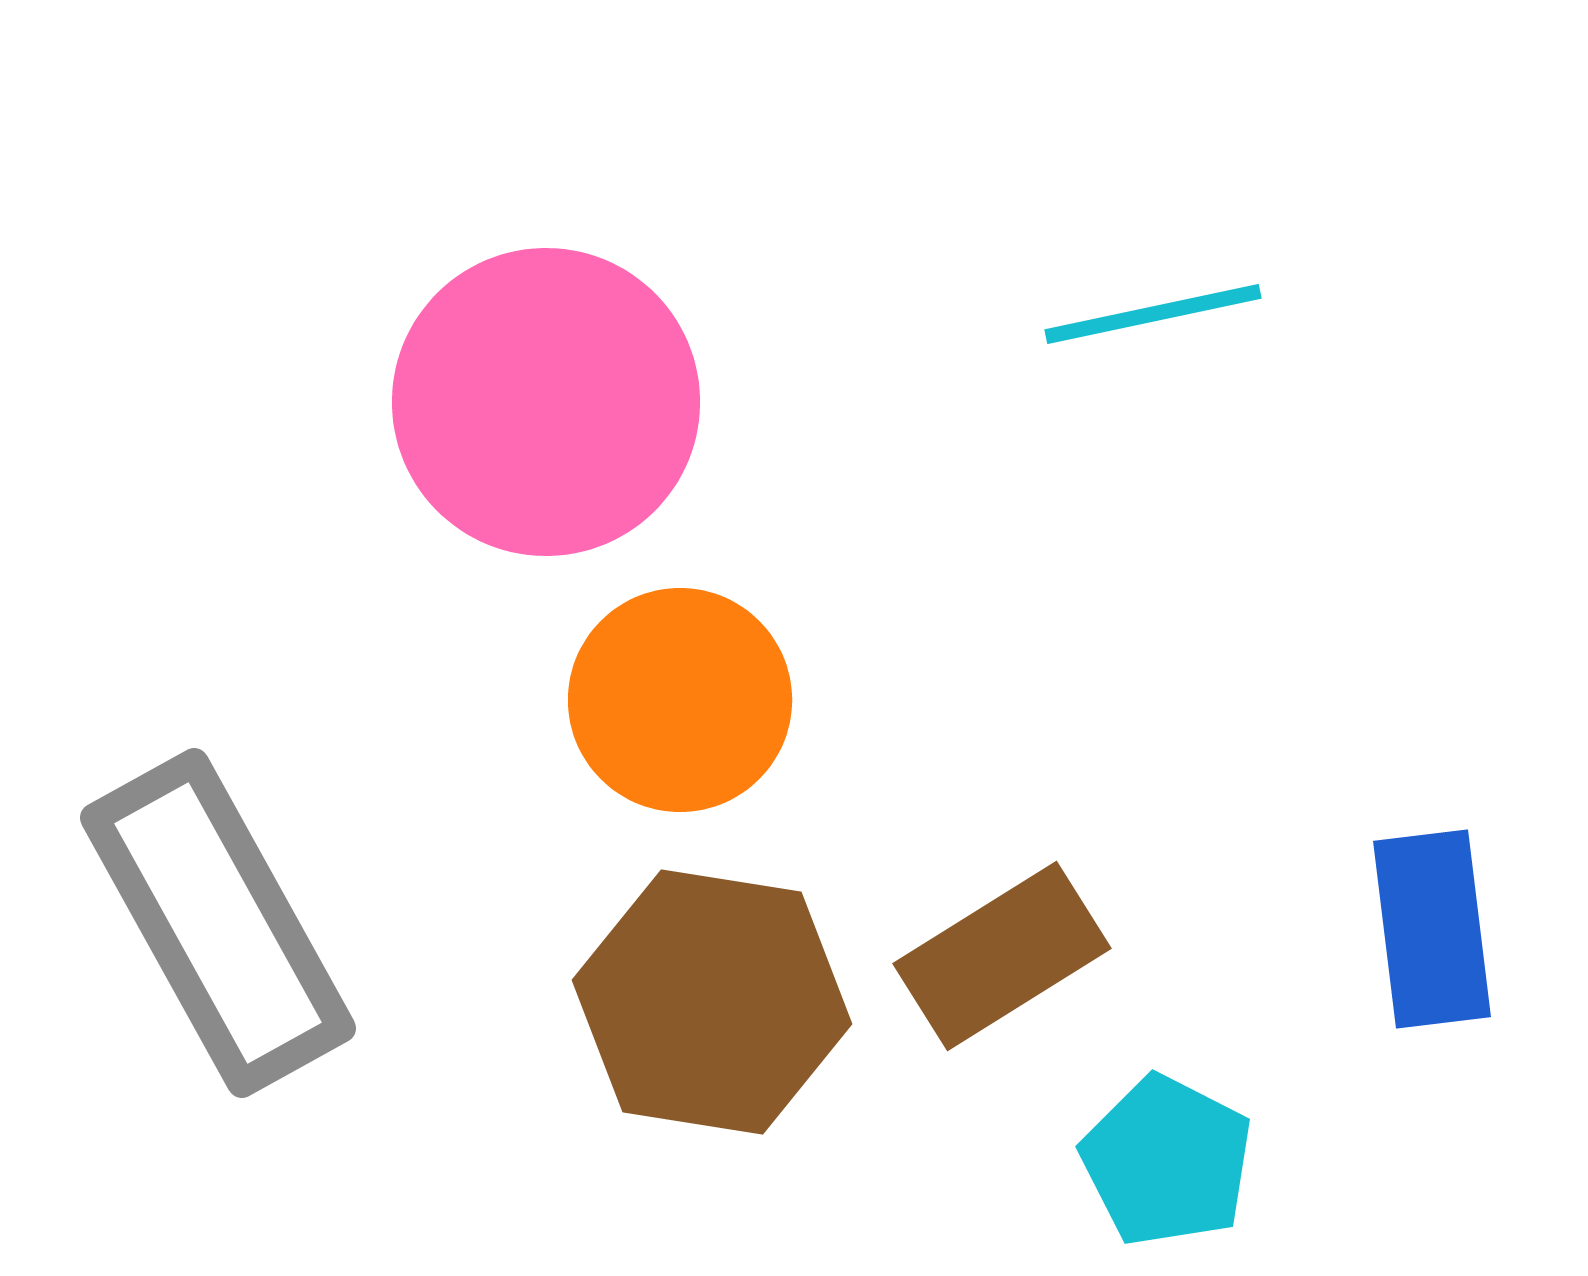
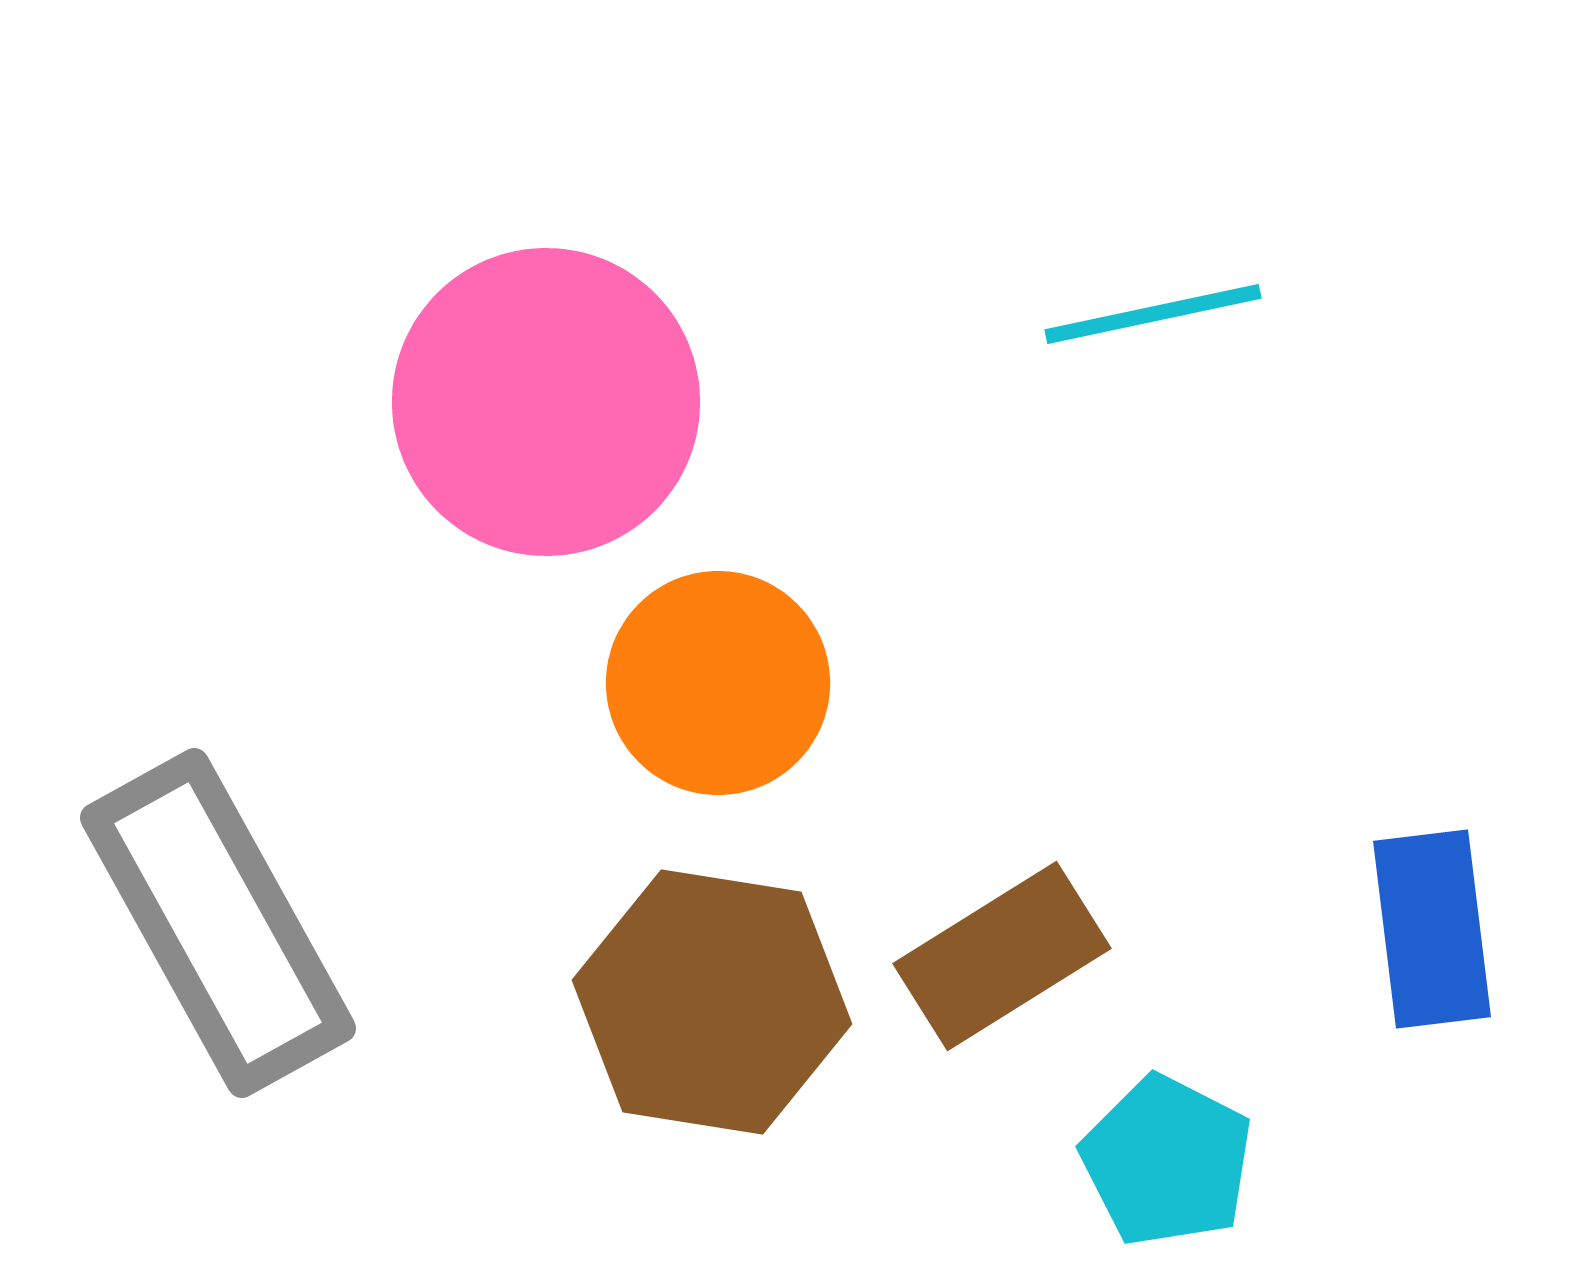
orange circle: moved 38 px right, 17 px up
